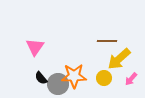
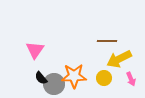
pink triangle: moved 3 px down
yellow arrow: rotated 15 degrees clockwise
pink arrow: rotated 64 degrees counterclockwise
gray circle: moved 4 px left
